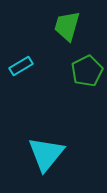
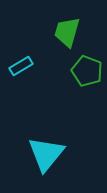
green trapezoid: moved 6 px down
green pentagon: rotated 24 degrees counterclockwise
